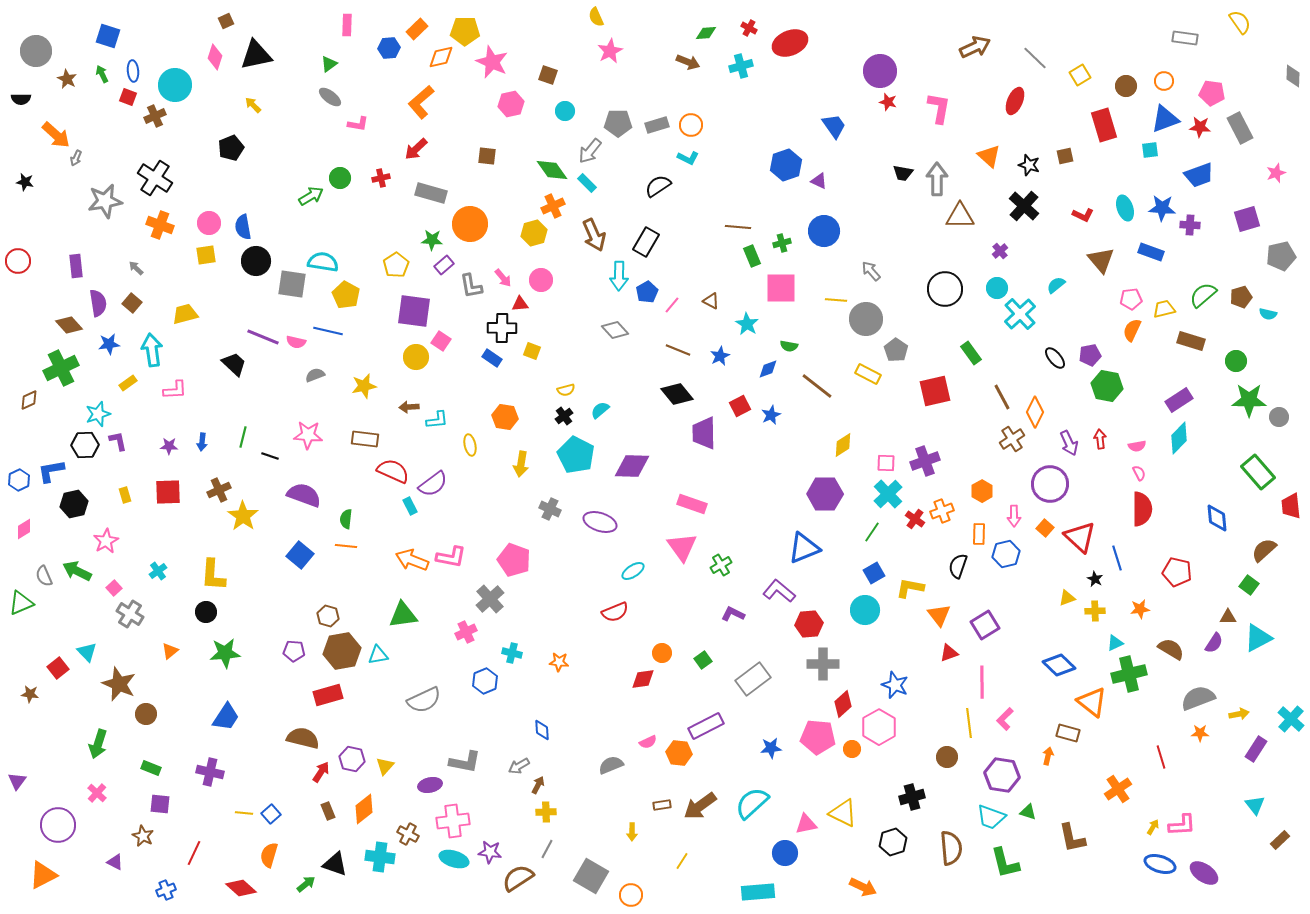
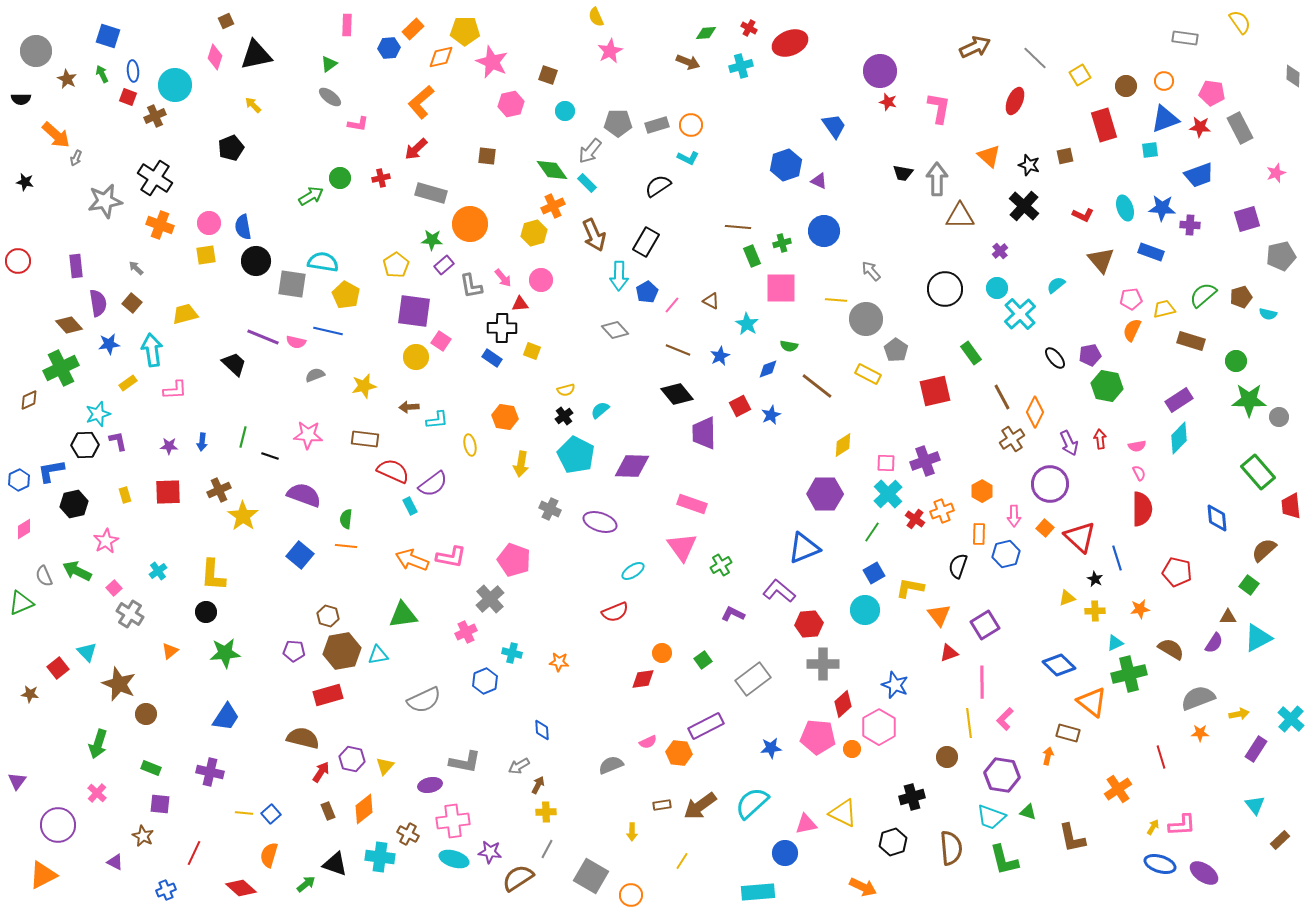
orange rectangle at (417, 29): moved 4 px left
green L-shape at (1005, 863): moved 1 px left, 3 px up
